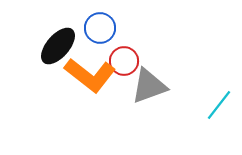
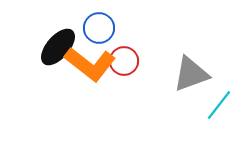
blue circle: moved 1 px left
black ellipse: moved 1 px down
orange L-shape: moved 11 px up
gray triangle: moved 42 px right, 12 px up
